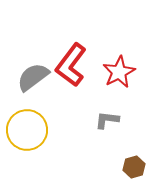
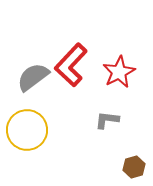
red L-shape: rotated 6 degrees clockwise
